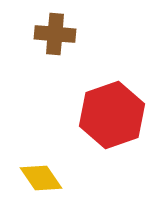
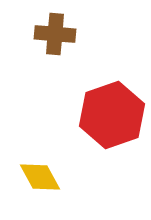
yellow diamond: moved 1 px left, 1 px up; rotated 6 degrees clockwise
